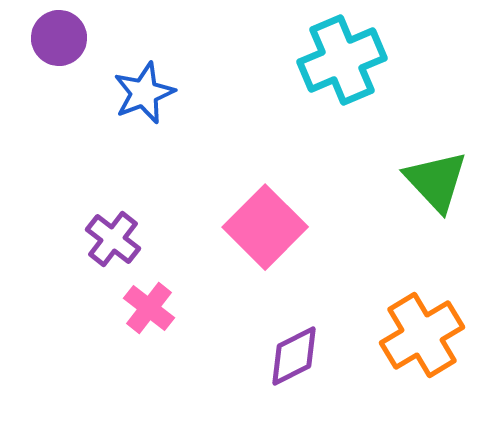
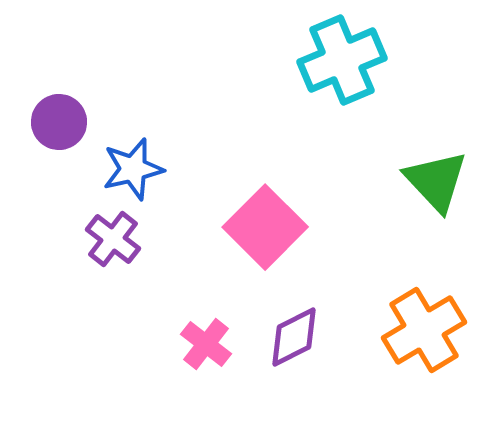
purple circle: moved 84 px down
blue star: moved 11 px left, 76 px down; rotated 8 degrees clockwise
pink cross: moved 57 px right, 36 px down
orange cross: moved 2 px right, 5 px up
purple diamond: moved 19 px up
